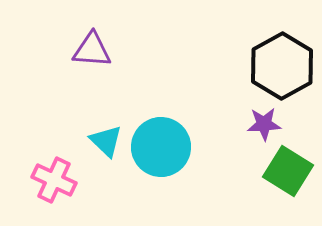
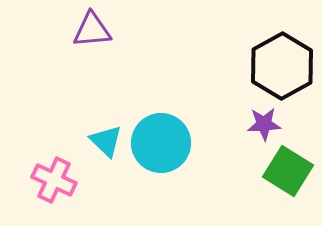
purple triangle: moved 20 px up; rotated 9 degrees counterclockwise
cyan circle: moved 4 px up
